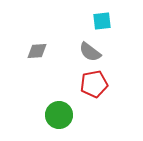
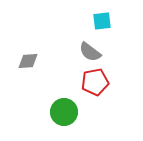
gray diamond: moved 9 px left, 10 px down
red pentagon: moved 1 px right, 2 px up
green circle: moved 5 px right, 3 px up
